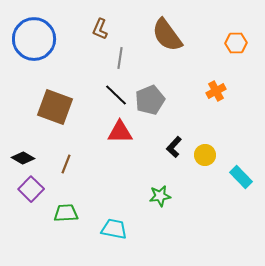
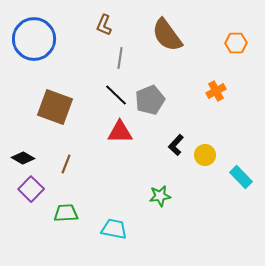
brown L-shape: moved 4 px right, 4 px up
black L-shape: moved 2 px right, 2 px up
